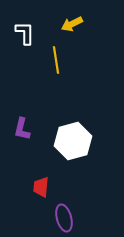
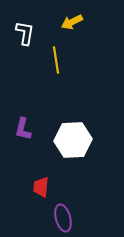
yellow arrow: moved 2 px up
white L-shape: rotated 10 degrees clockwise
purple L-shape: moved 1 px right
white hexagon: moved 1 px up; rotated 12 degrees clockwise
purple ellipse: moved 1 px left
